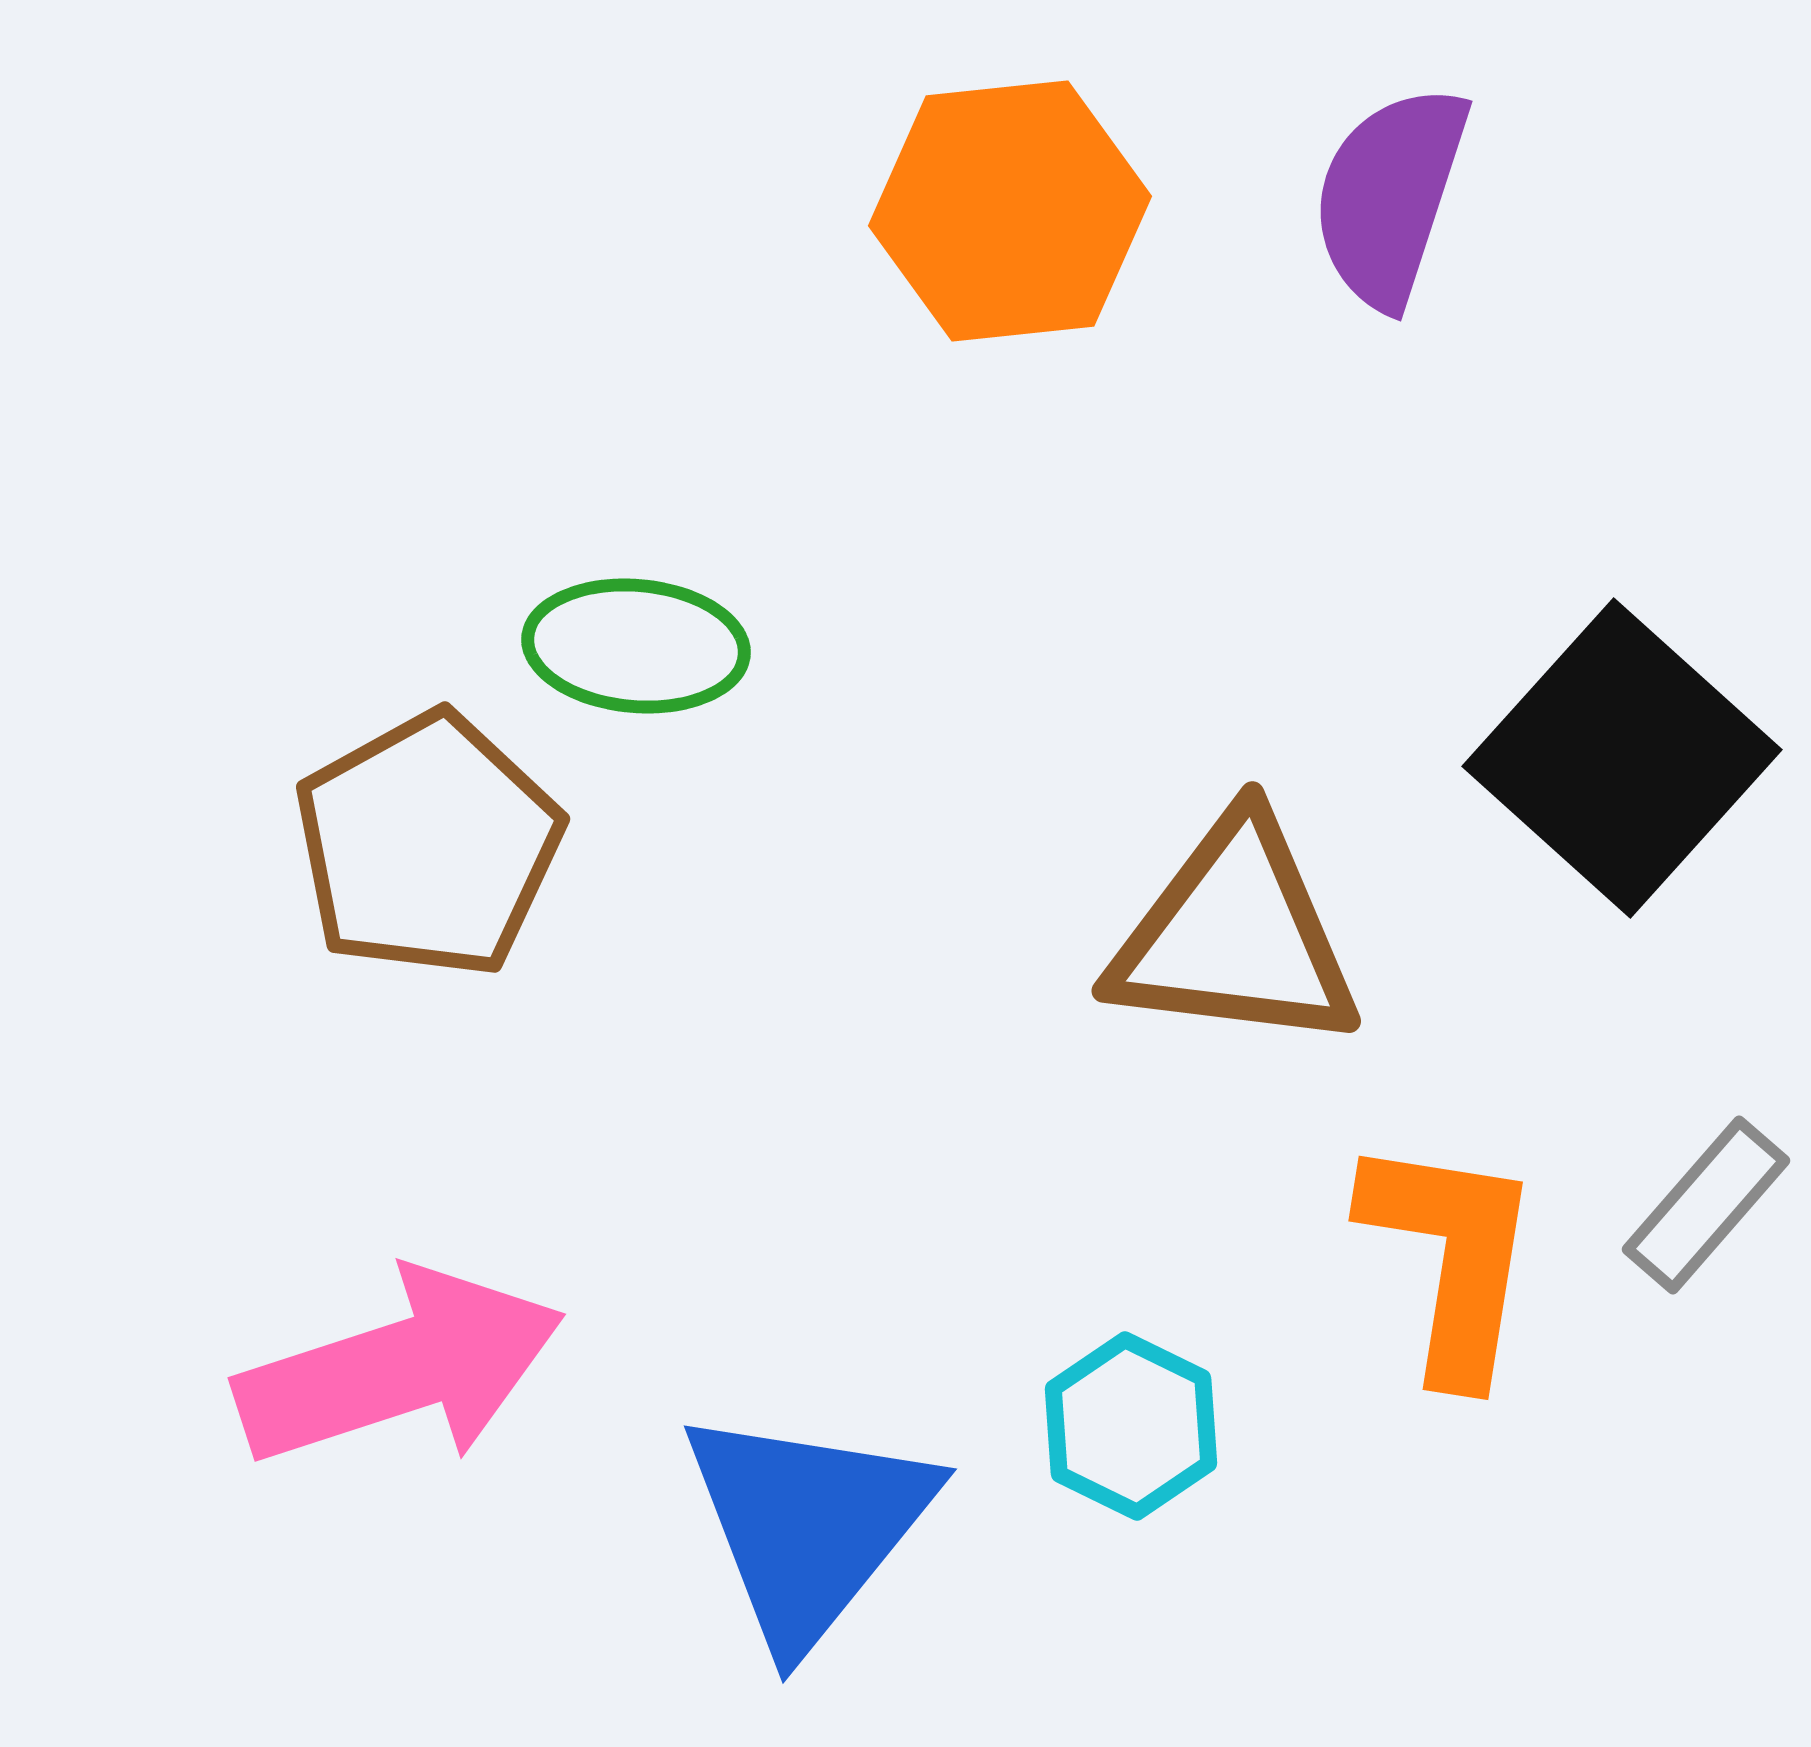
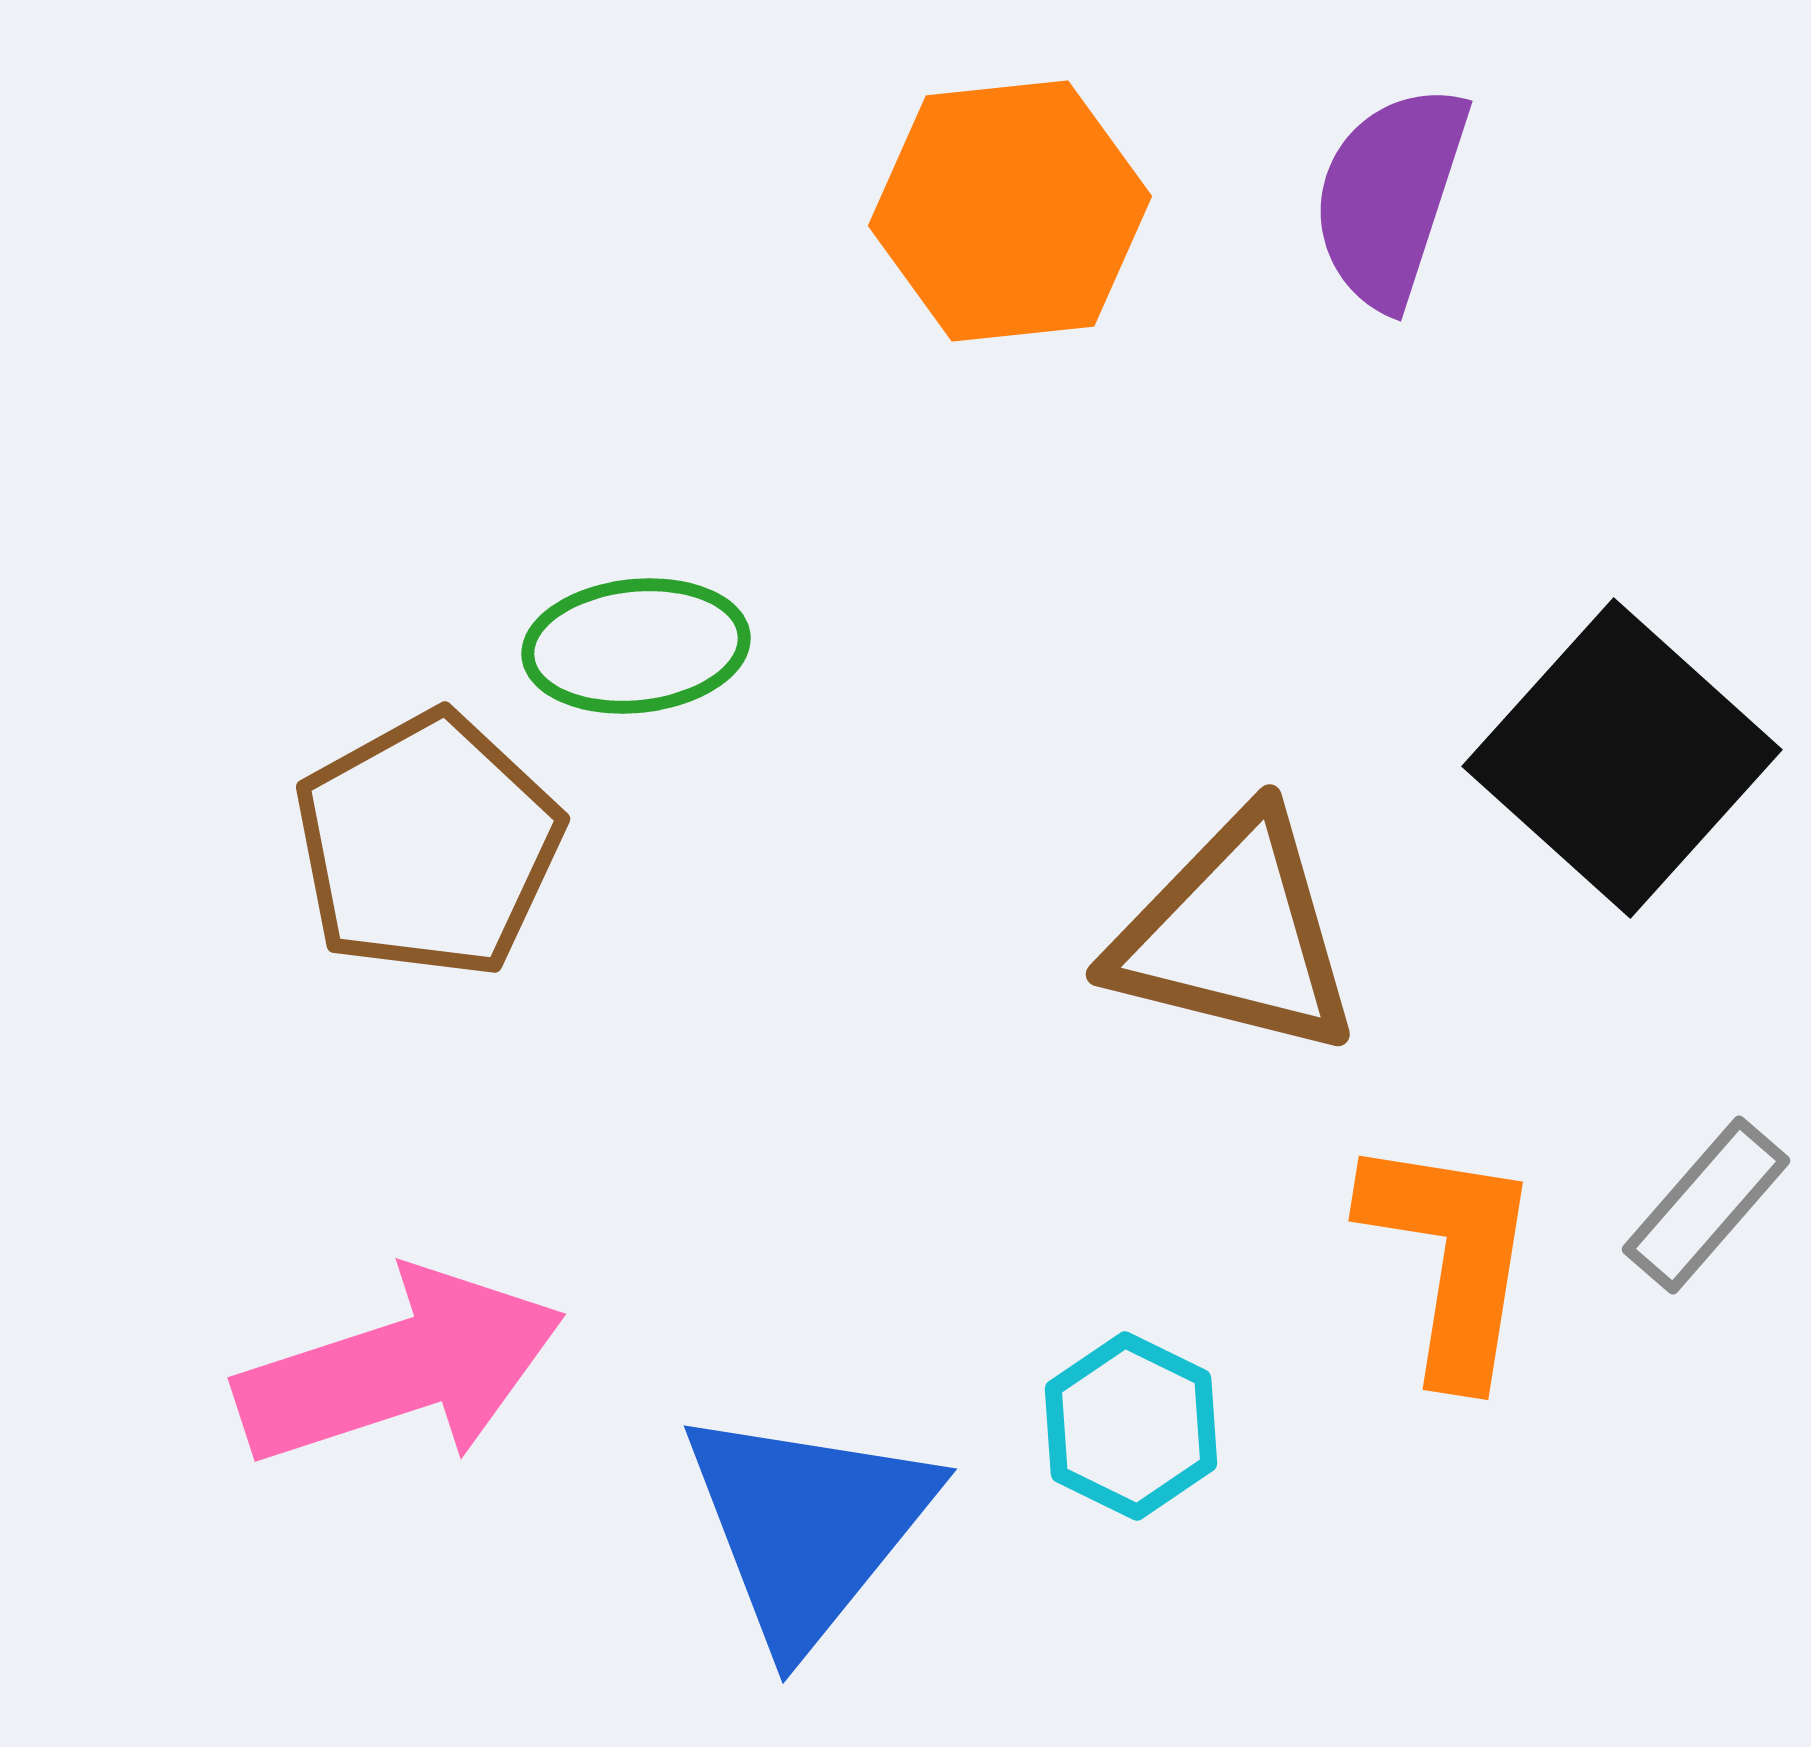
green ellipse: rotated 11 degrees counterclockwise
brown triangle: rotated 7 degrees clockwise
